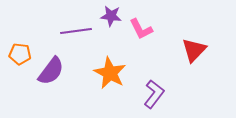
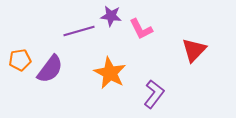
purple line: moved 3 px right; rotated 8 degrees counterclockwise
orange pentagon: moved 6 px down; rotated 15 degrees counterclockwise
purple semicircle: moved 1 px left, 2 px up
